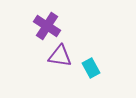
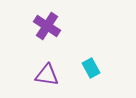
purple triangle: moved 13 px left, 19 px down
